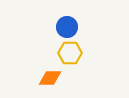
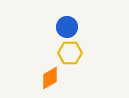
orange diamond: rotated 30 degrees counterclockwise
